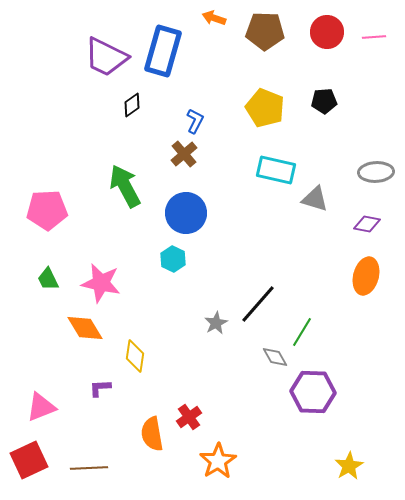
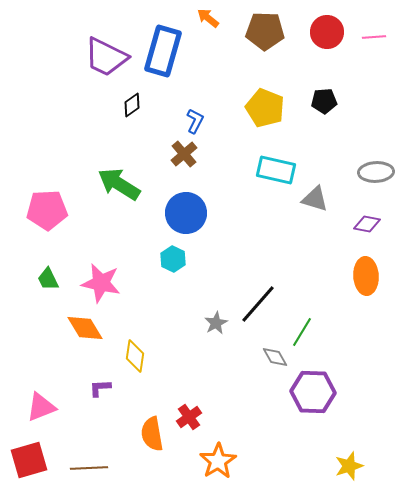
orange arrow: moved 6 px left; rotated 20 degrees clockwise
green arrow: moved 6 px left, 2 px up; rotated 30 degrees counterclockwise
orange ellipse: rotated 18 degrees counterclockwise
red square: rotated 9 degrees clockwise
yellow star: rotated 12 degrees clockwise
